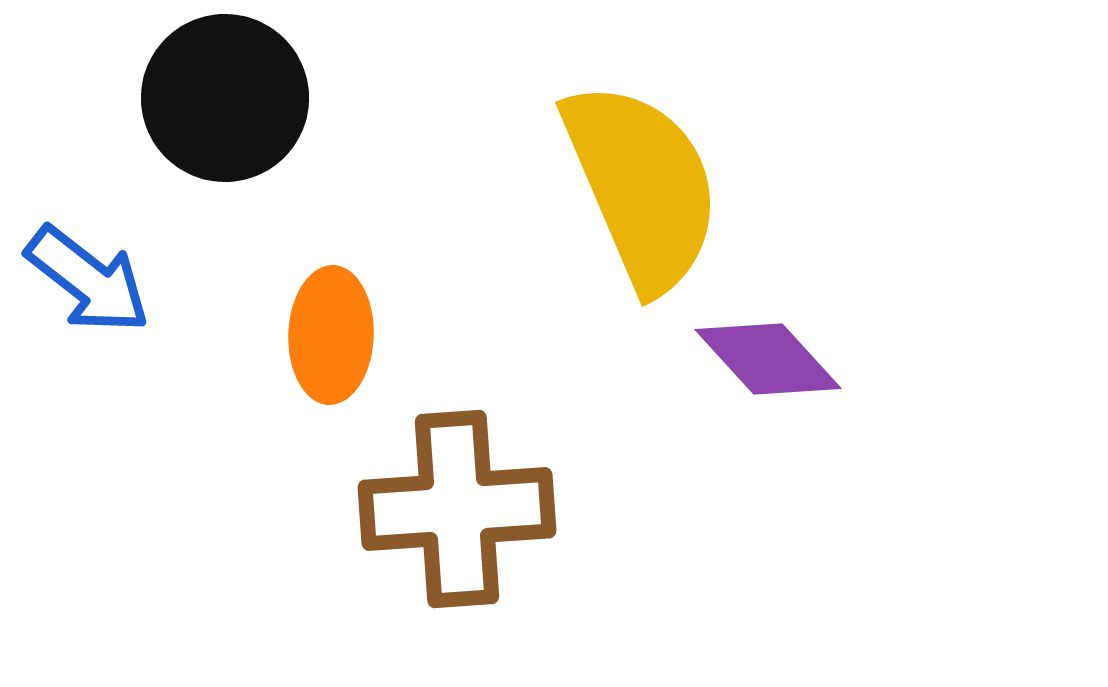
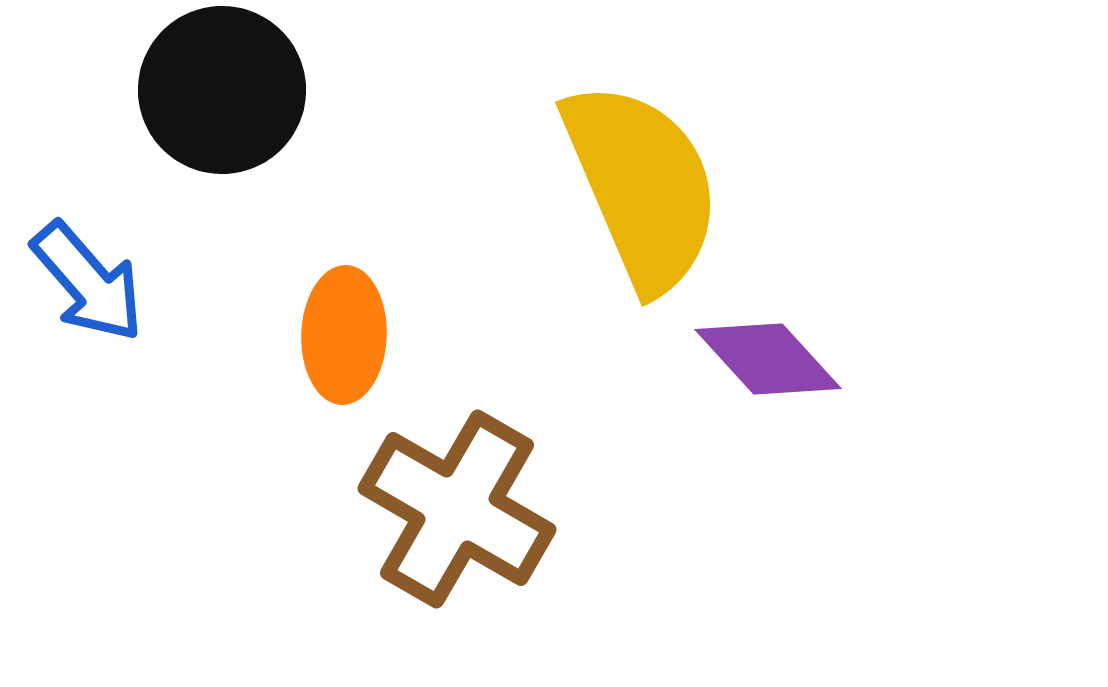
black circle: moved 3 px left, 8 px up
blue arrow: moved 2 px down; rotated 11 degrees clockwise
orange ellipse: moved 13 px right
brown cross: rotated 34 degrees clockwise
